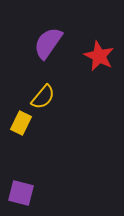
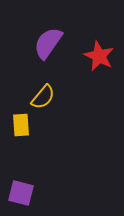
yellow rectangle: moved 2 px down; rotated 30 degrees counterclockwise
